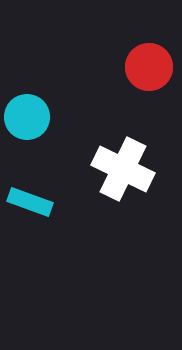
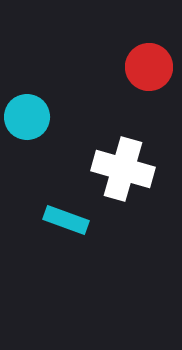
white cross: rotated 10 degrees counterclockwise
cyan rectangle: moved 36 px right, 18 px down
